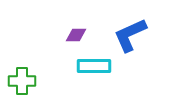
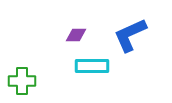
cyan rectangle: moved 2 px left
